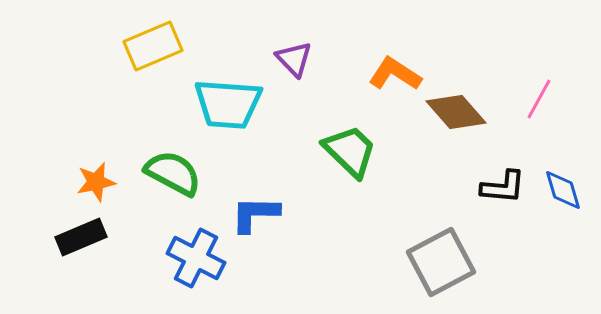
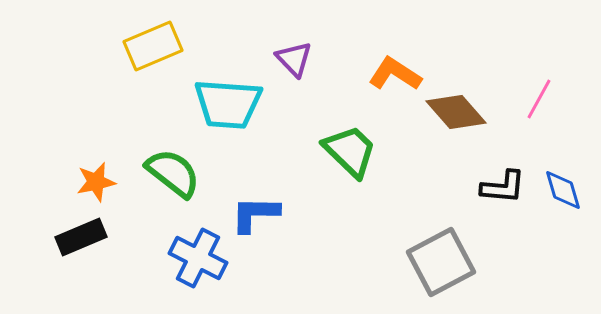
green semicircle: rotated 10 degrees clockwise
blue cross: moved 2 px right
